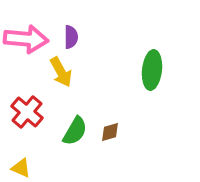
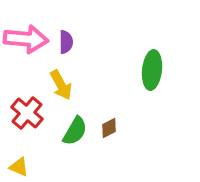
purple semicircle: moved 5 px left, 5 px down
yellow arrow: moved 13 px down
red cross: moved 1 px down
brown diamond: moved 1 px left, 4 px up; rotated 10 degrees counterclockwise
yellow triangle: moved 2 px left, 1 px up
